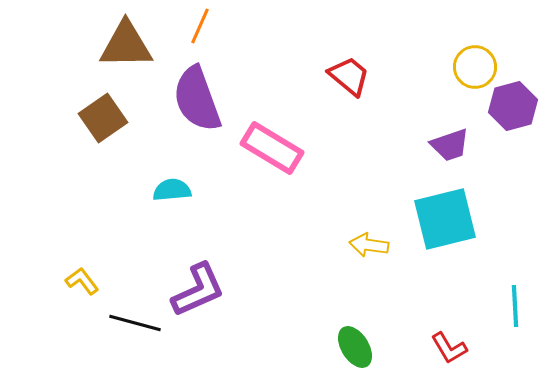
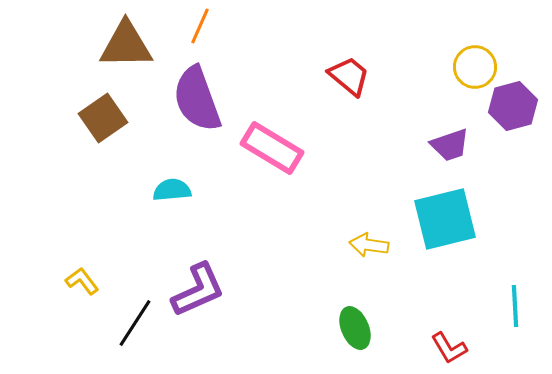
black line: rotated 72 degrees counterclockwise
green ellipse: moved 19 px up; rotated 9 degrees clockwise
